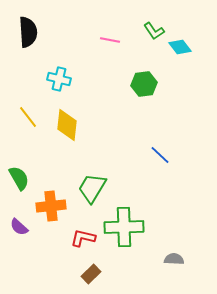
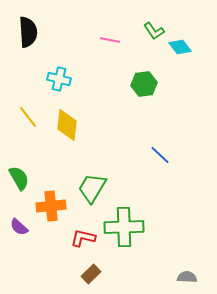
gray semicircle: moved 13 px right, 18 px down
